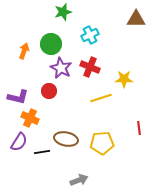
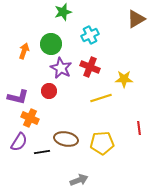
brown triangle: rotated 30 degrees counterclockwise
